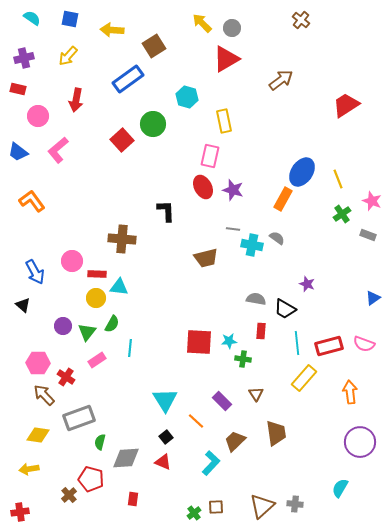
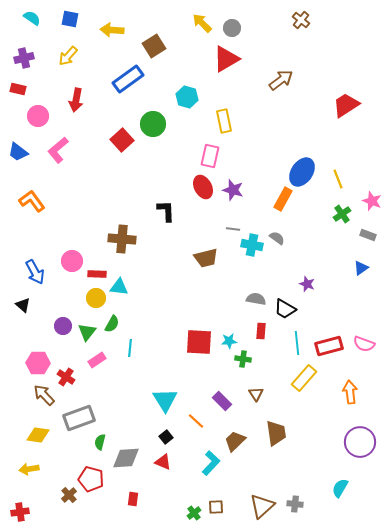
blue triangle at (373, 298): moved 12 px left, 30 px up
